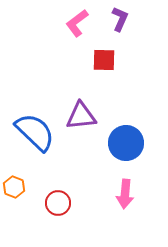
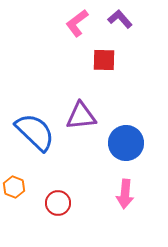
purple L-shape: rotated 65 degrees counterclockwise
